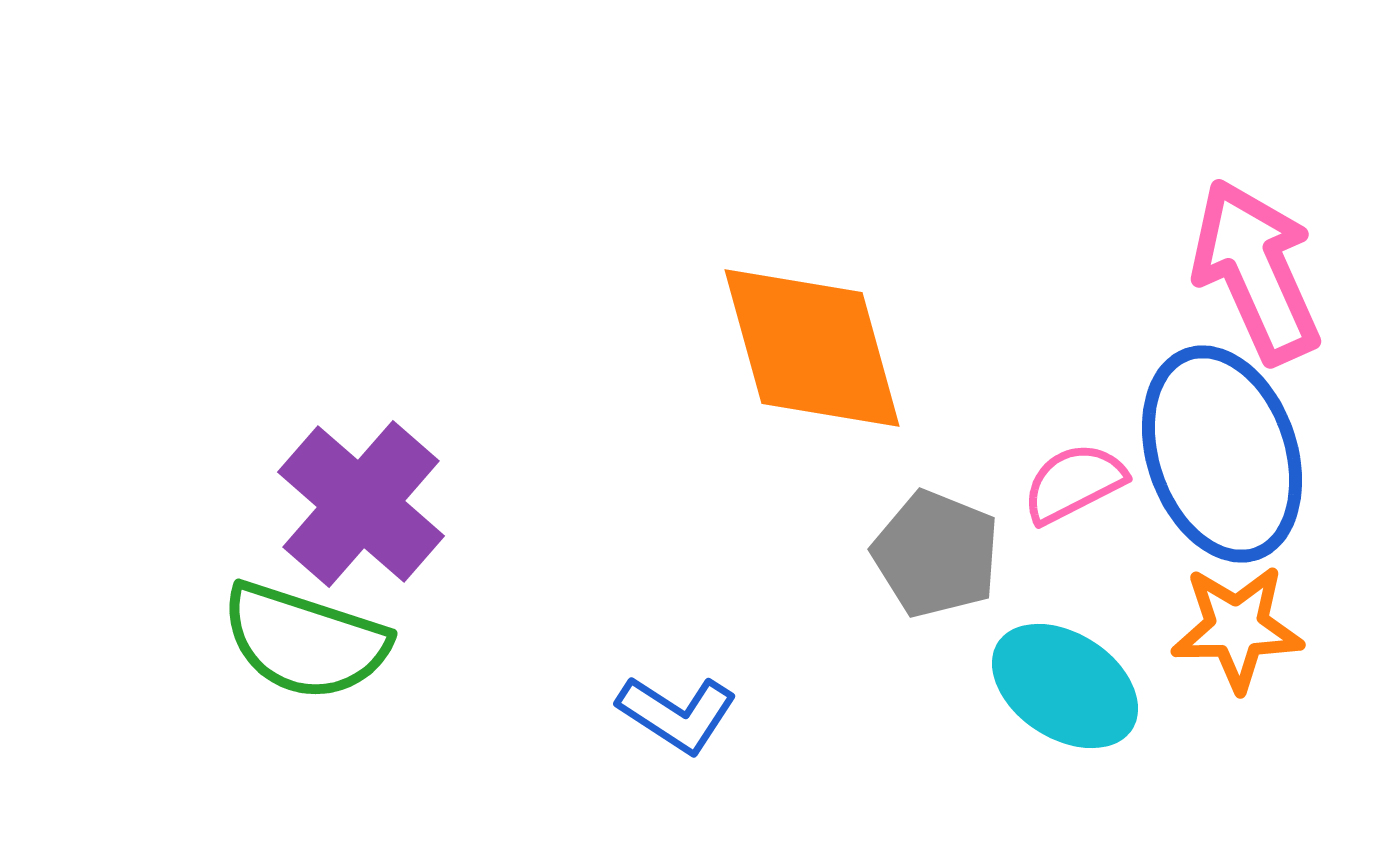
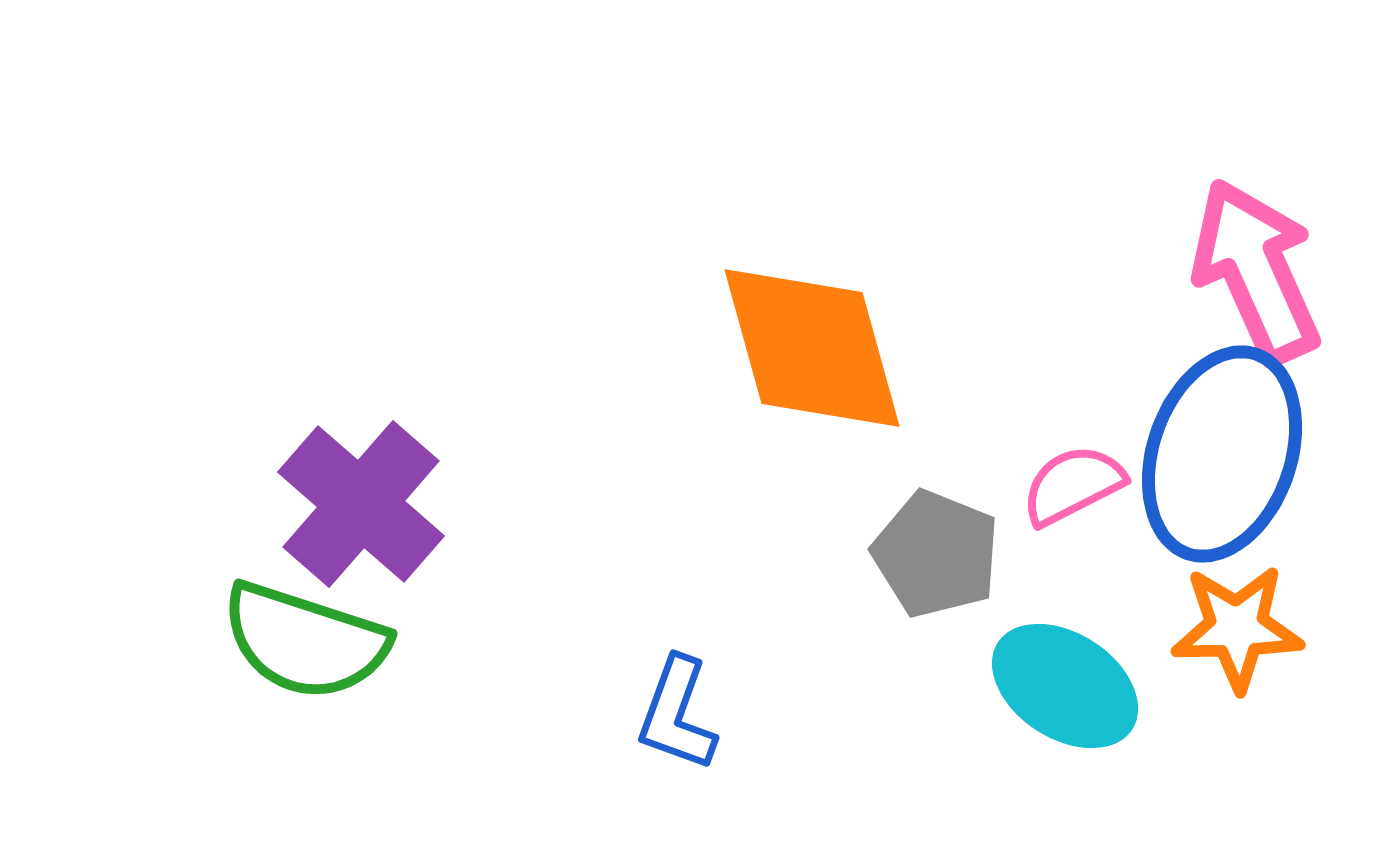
blue ellipse: rotated 38 degrees clockwise
pink semicircle: moved 1 px left, 2 px down
blue L-shape: rotated 77 degrees clockwise
